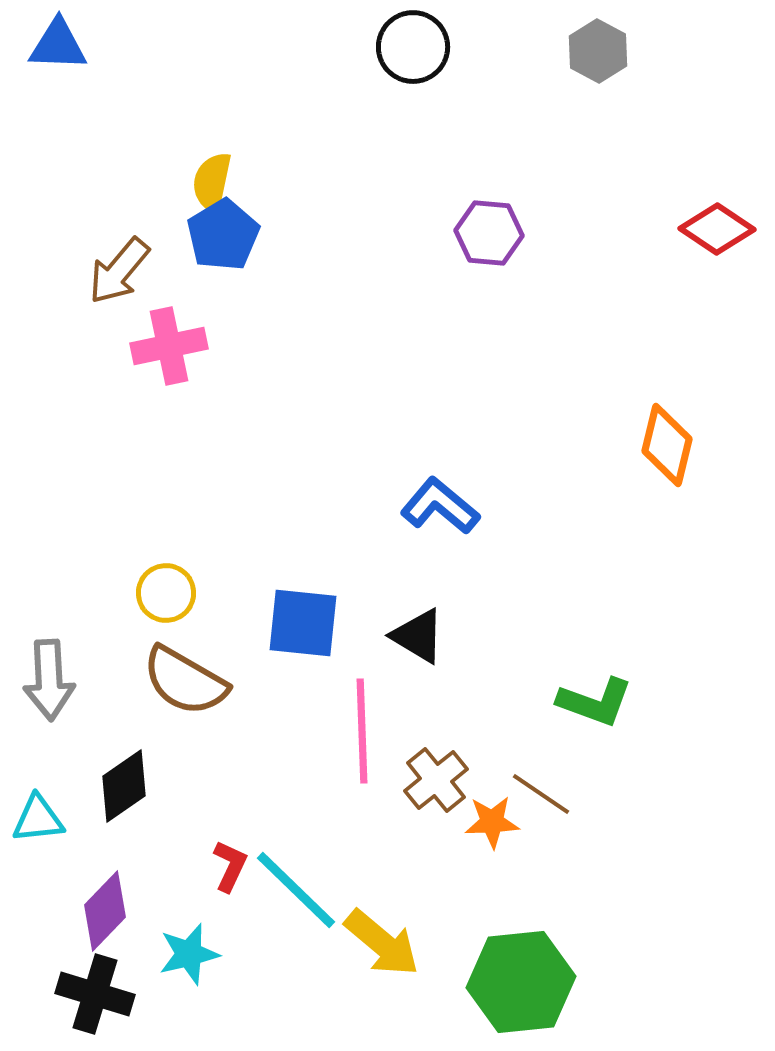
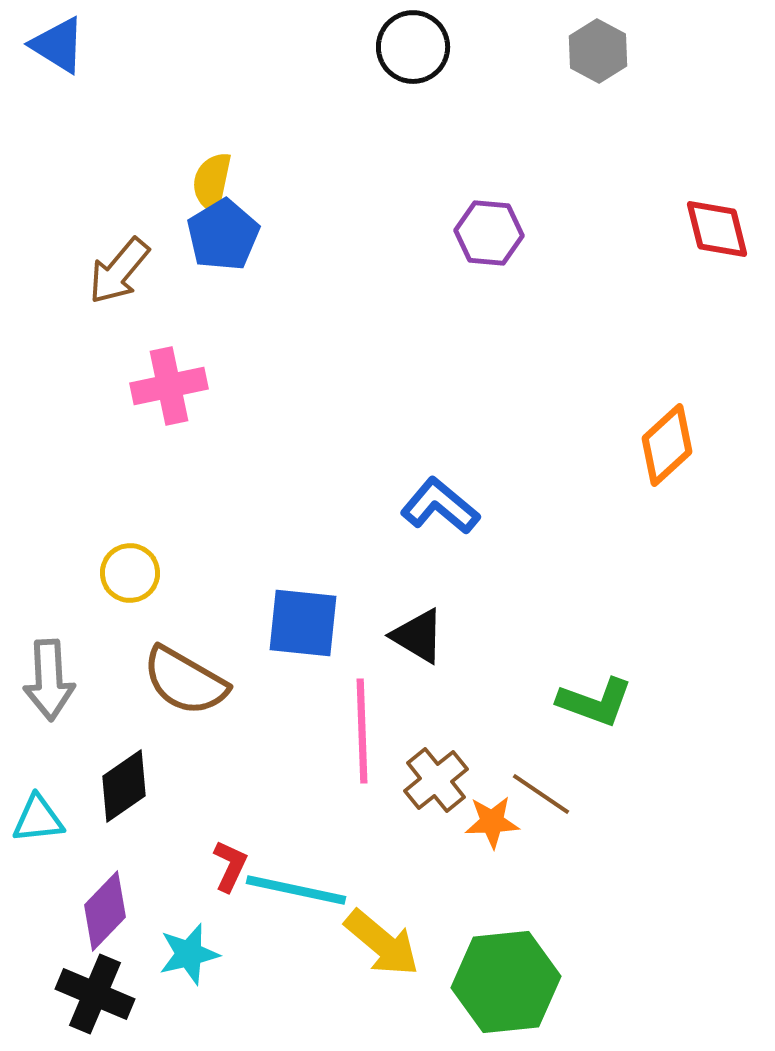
blue triangle: rotated 30 degrees clockwise
red diamond: rotated 42 degrees clockwise
pink cross: moved 40 px down
orange diamond: rotated 34 degrees clockwise
yellow circle: moved 36 px left, 20 px up
cyan line: rotated 32 degrees counterclockwise
green hexagon: moved 15 px left
black cross: rotated 6 degrees clockwise
